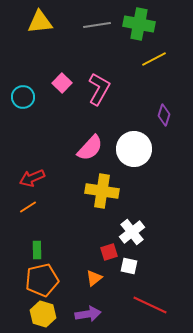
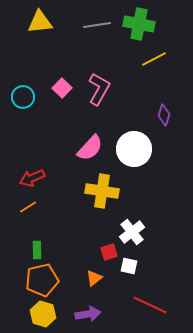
pink square: moved 5 px down
